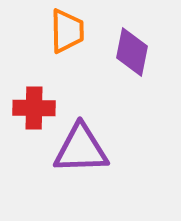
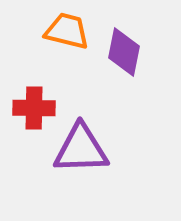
orange trapezoid: rotated 75 degrees counterclockwise
purple diamond: moved 8 px left
